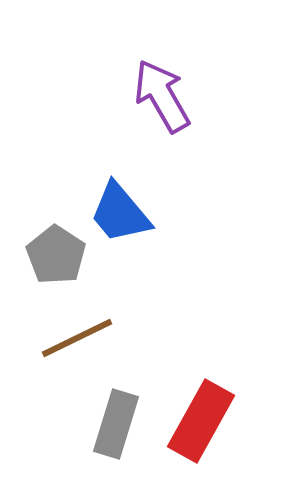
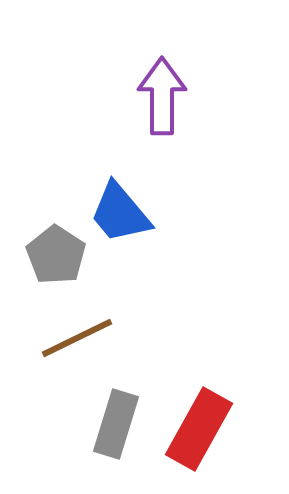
purple arrow: rotated 30 degrees clockwise
red rectangle: moved 2 px left, 8 px down
